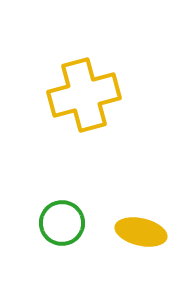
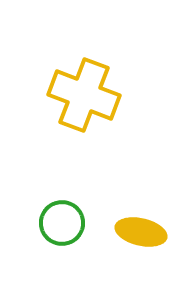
yellow cross: rotated 36 degrees clockwise
